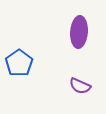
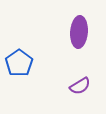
purple semicircle: rotated 55 degrees counterclockwise
